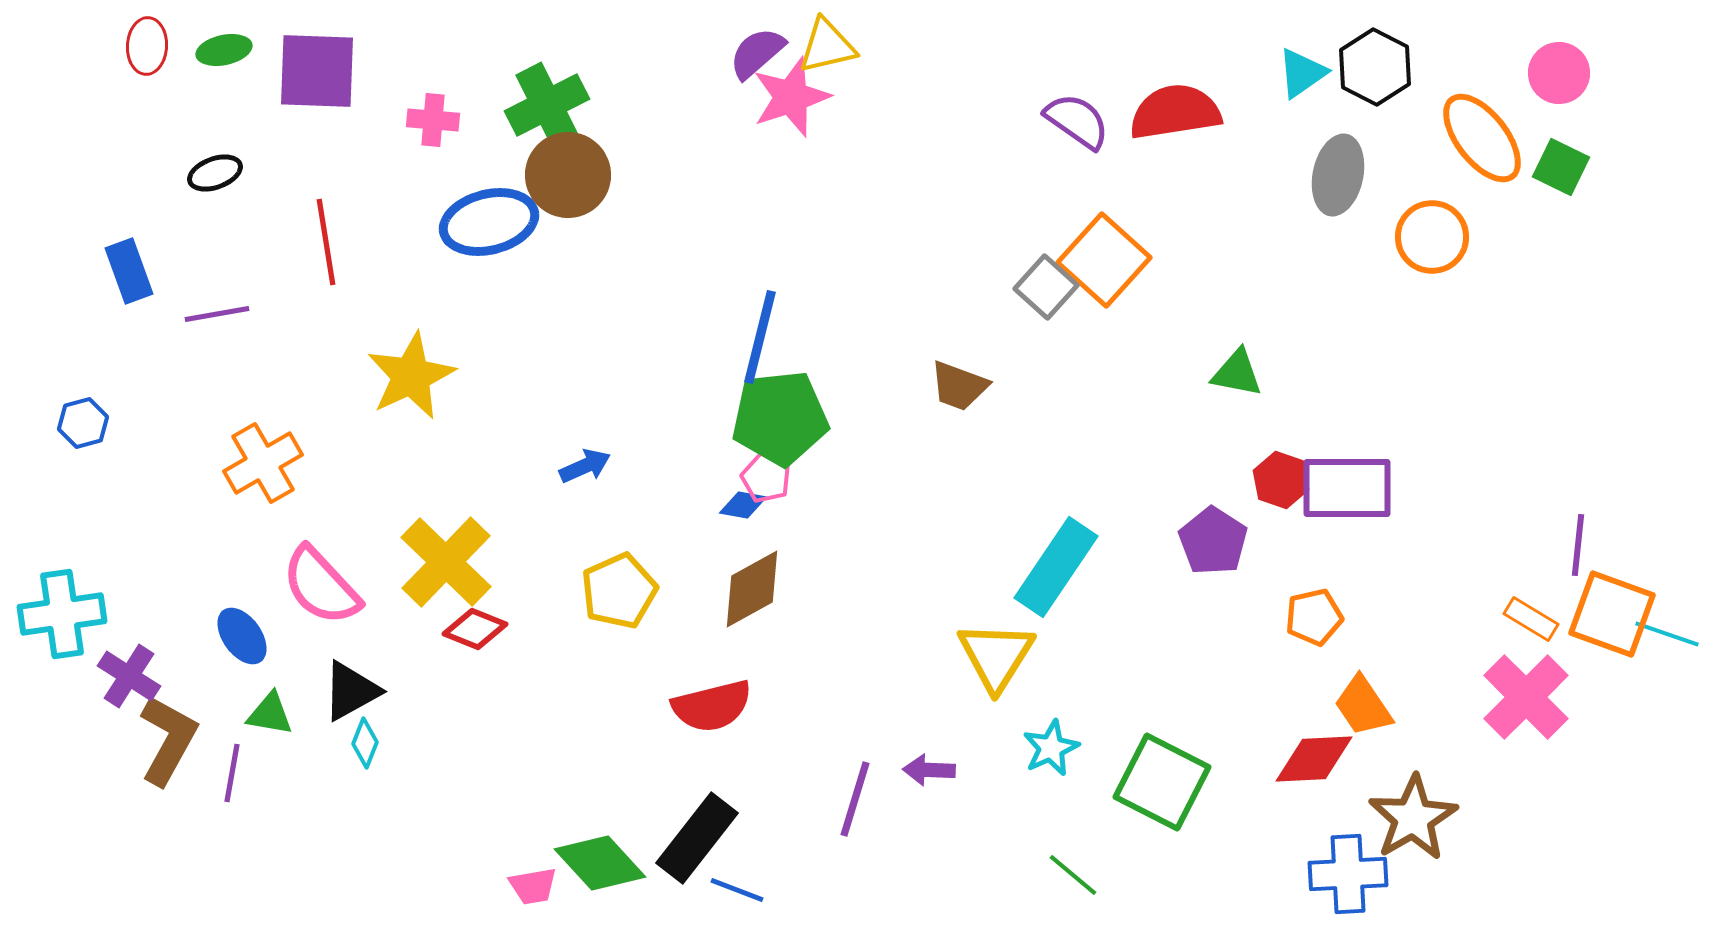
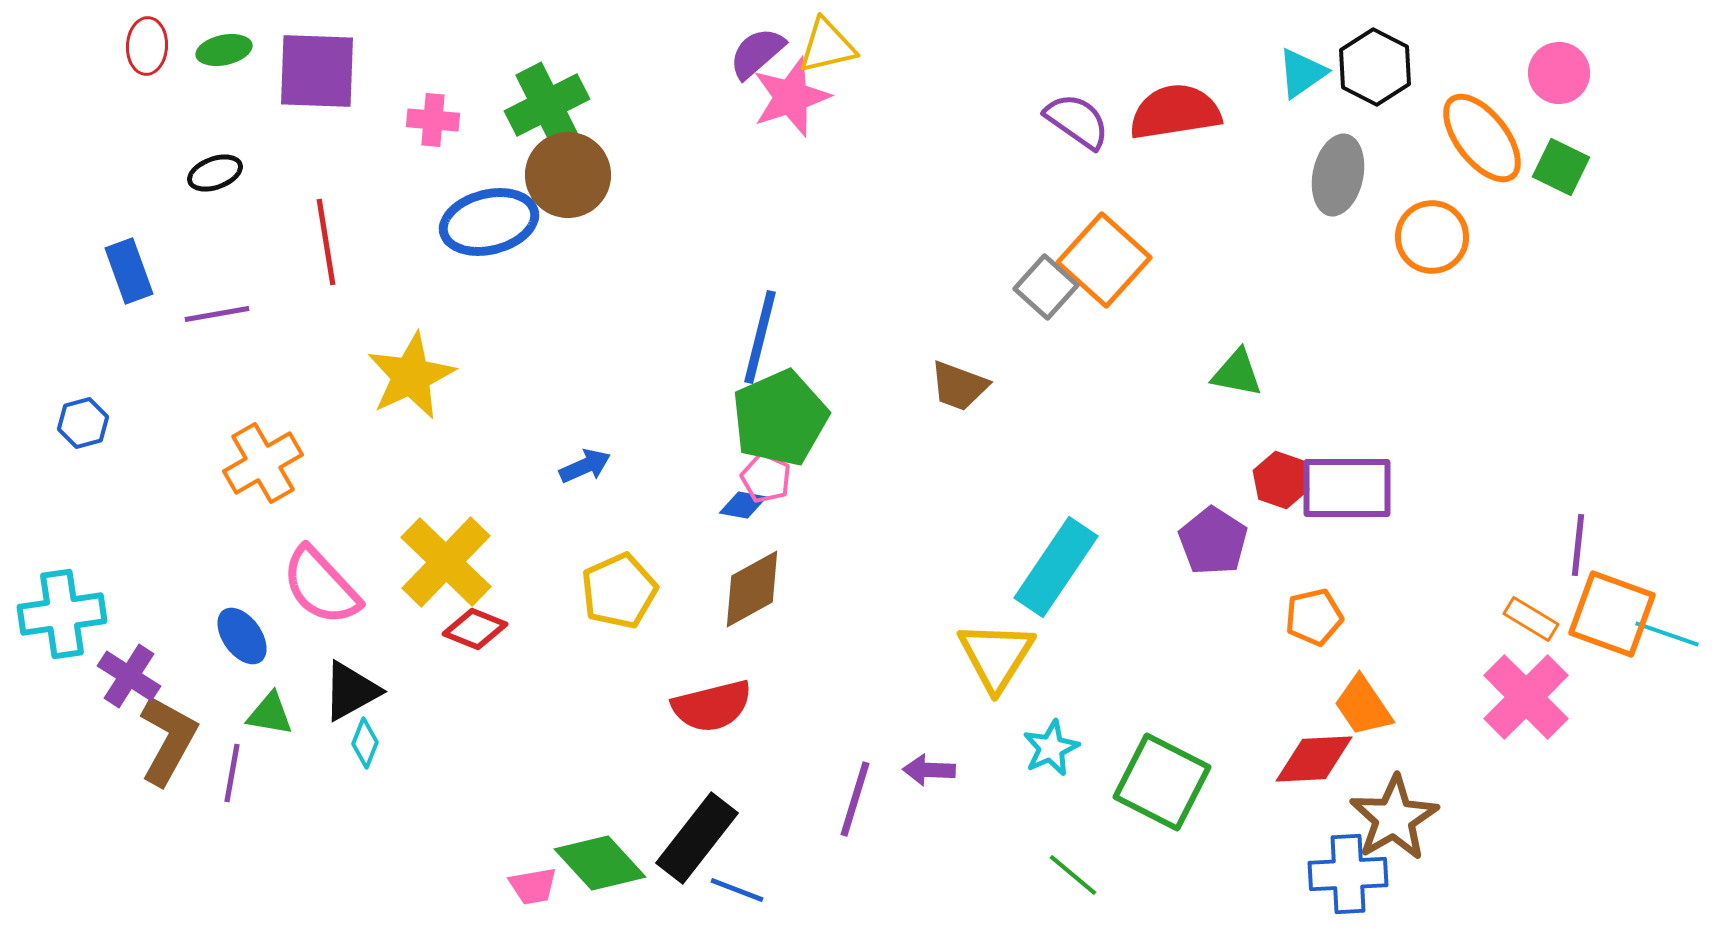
green pentagon at (780, 418): rotated 18 degrees counterclockwise
brown star at (1413, 818): moved 19 px left
